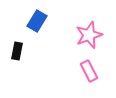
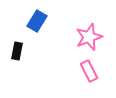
pink star: moved 2 px down
